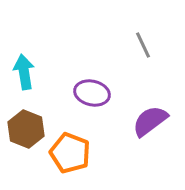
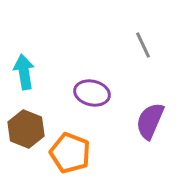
purple semicircle: rotated 30 degrees counterclockwise
